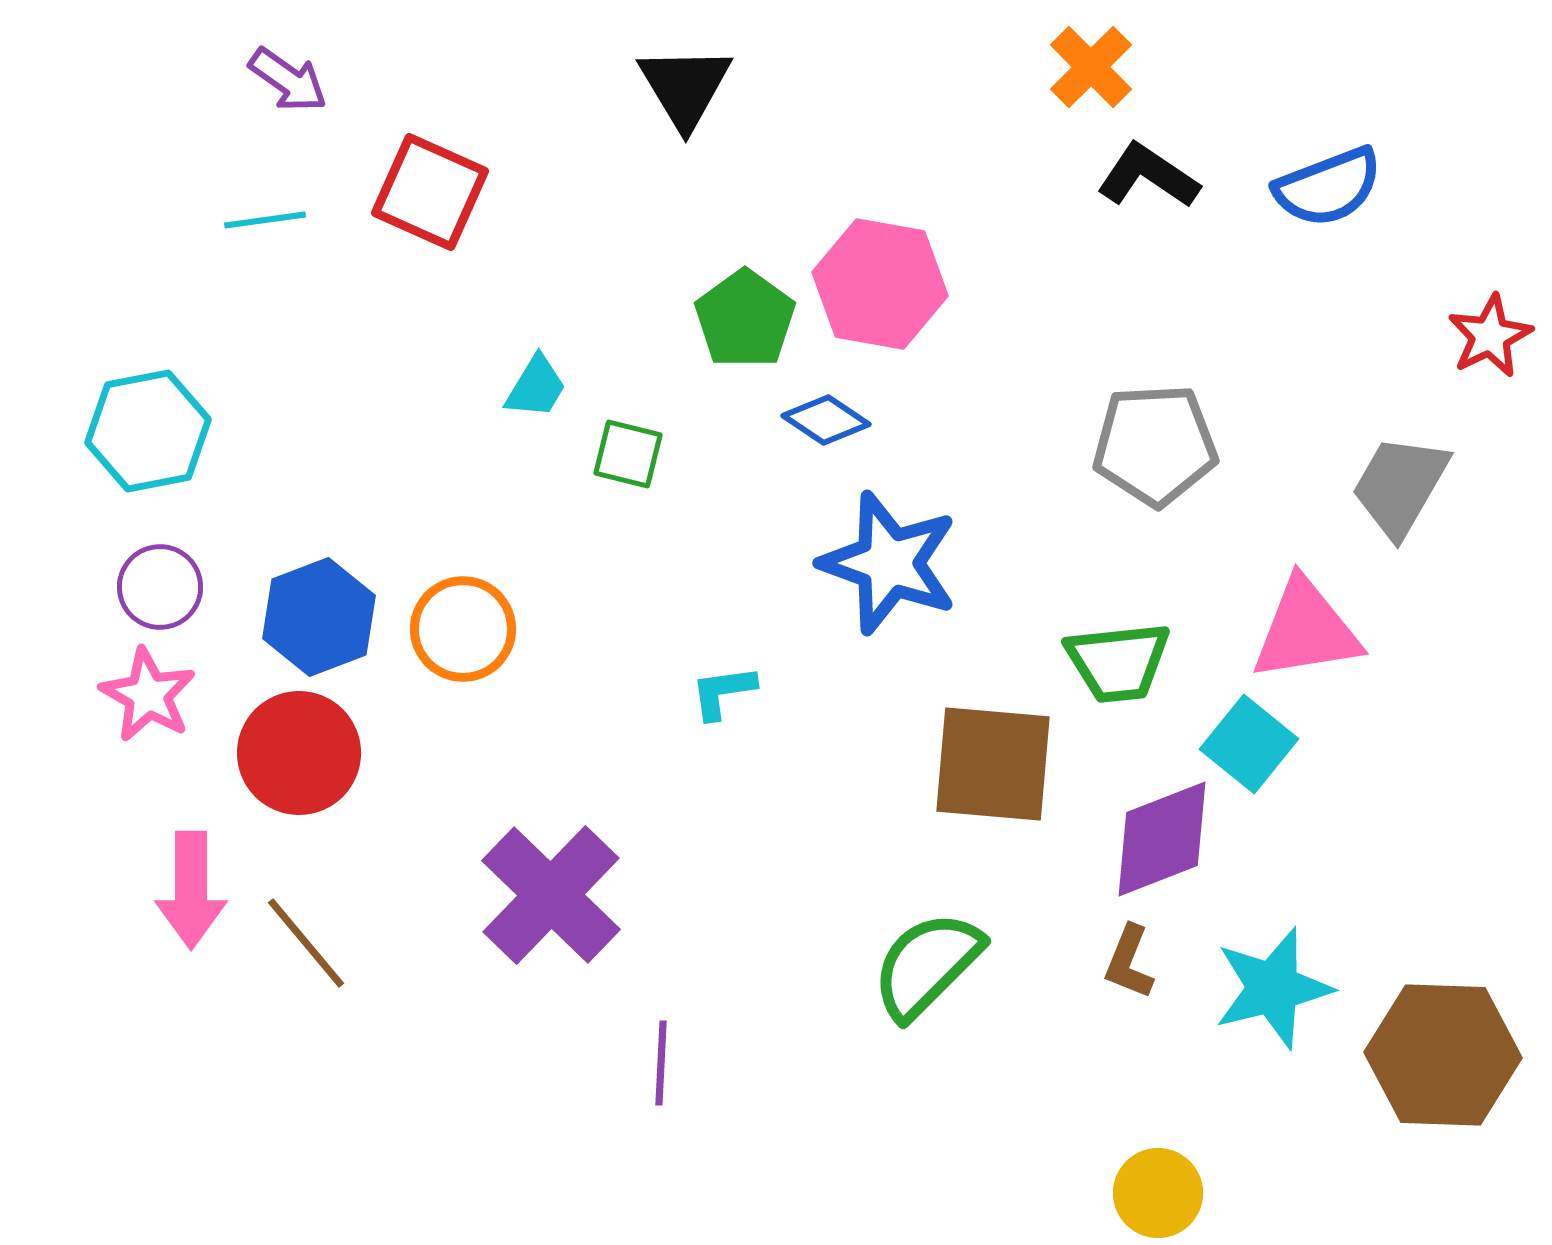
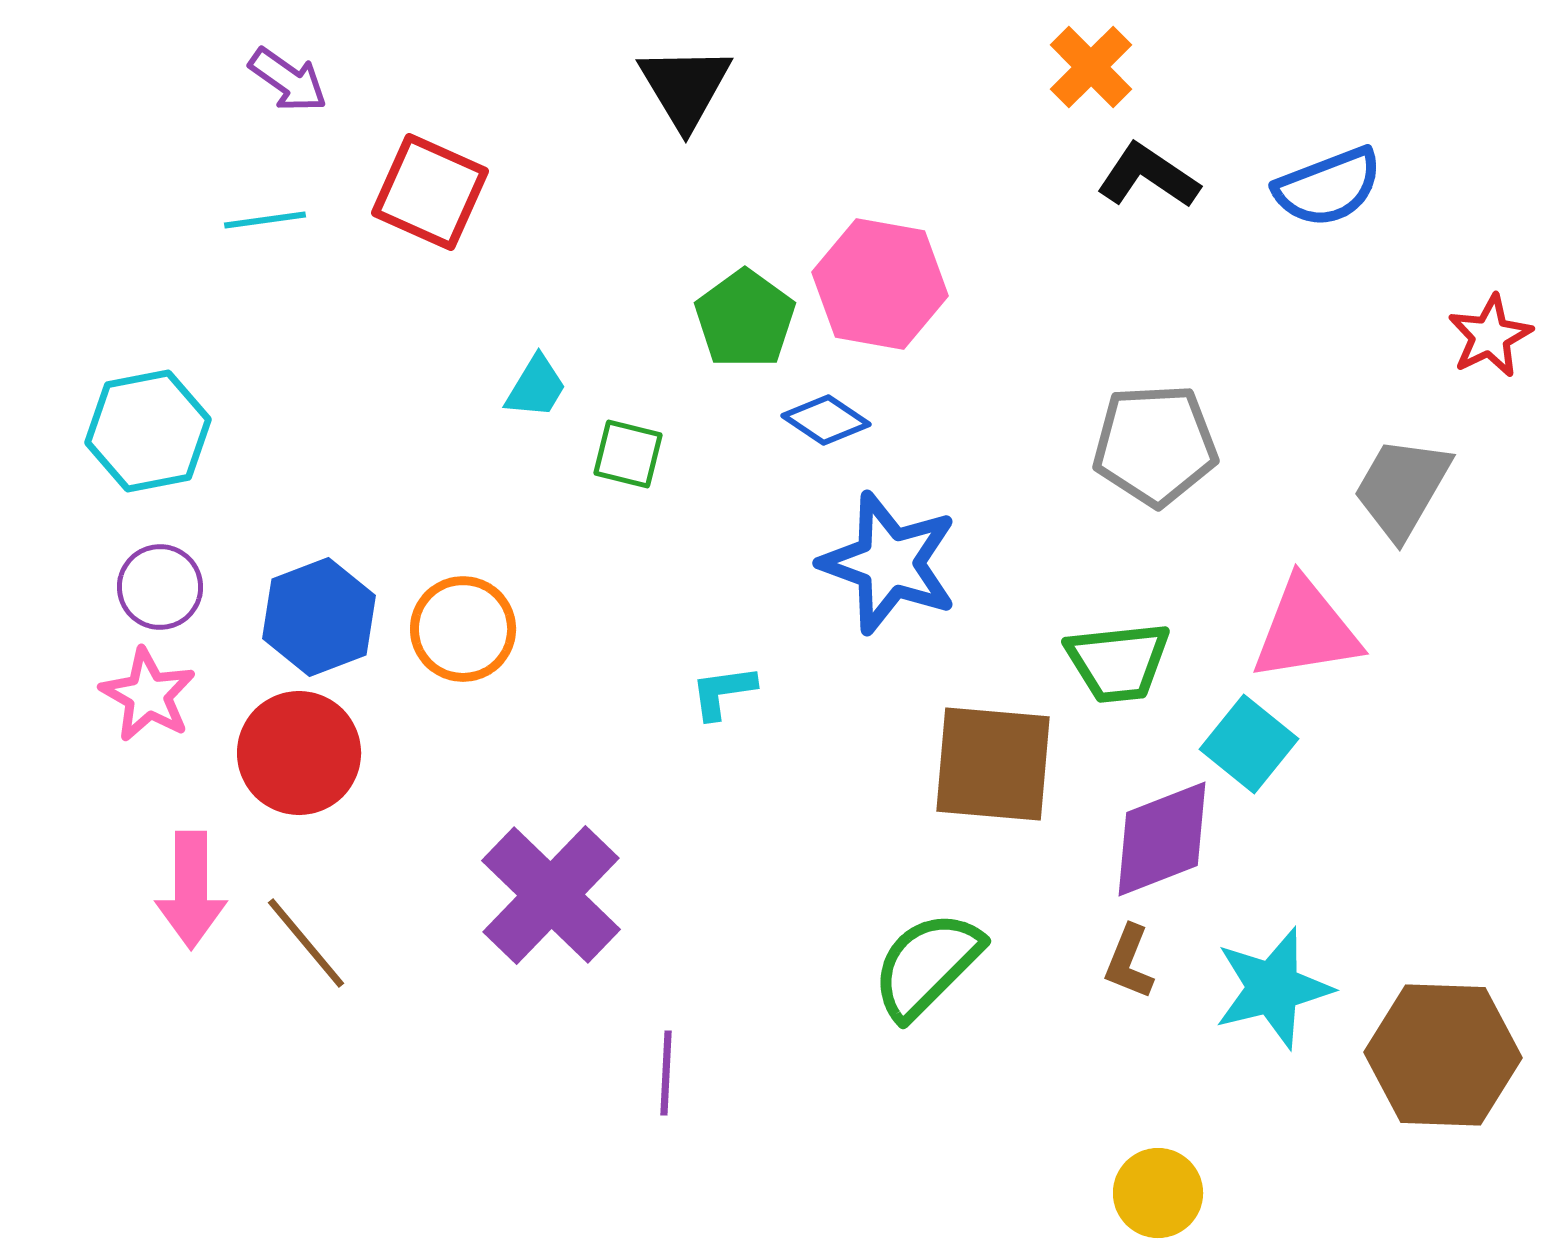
gray trapezoid: moved 2 px right, 2 px down
purple line: moved 5 px right, 10 px down
